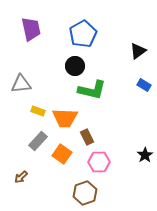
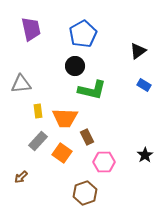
yellow rectangle: rotated 64 degrees clockwise
orange square: moved 1 px up
pink hexagon: moved 5 px right
